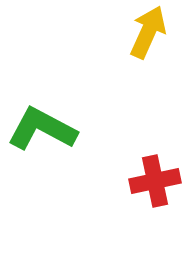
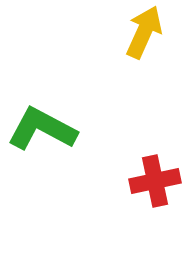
yellow arrow: moved 4 px left
